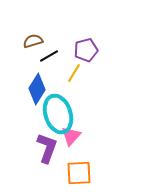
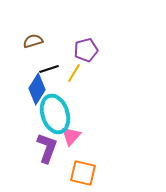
black line: moved 13 px down; rotated 12 degrees clockwise
cyan ellipse: moved 3 px left
orange square: moved 4 px right; rotated 16 degrees clockwise
